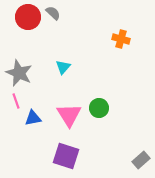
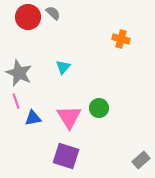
pink triangle: moved 2 px down
